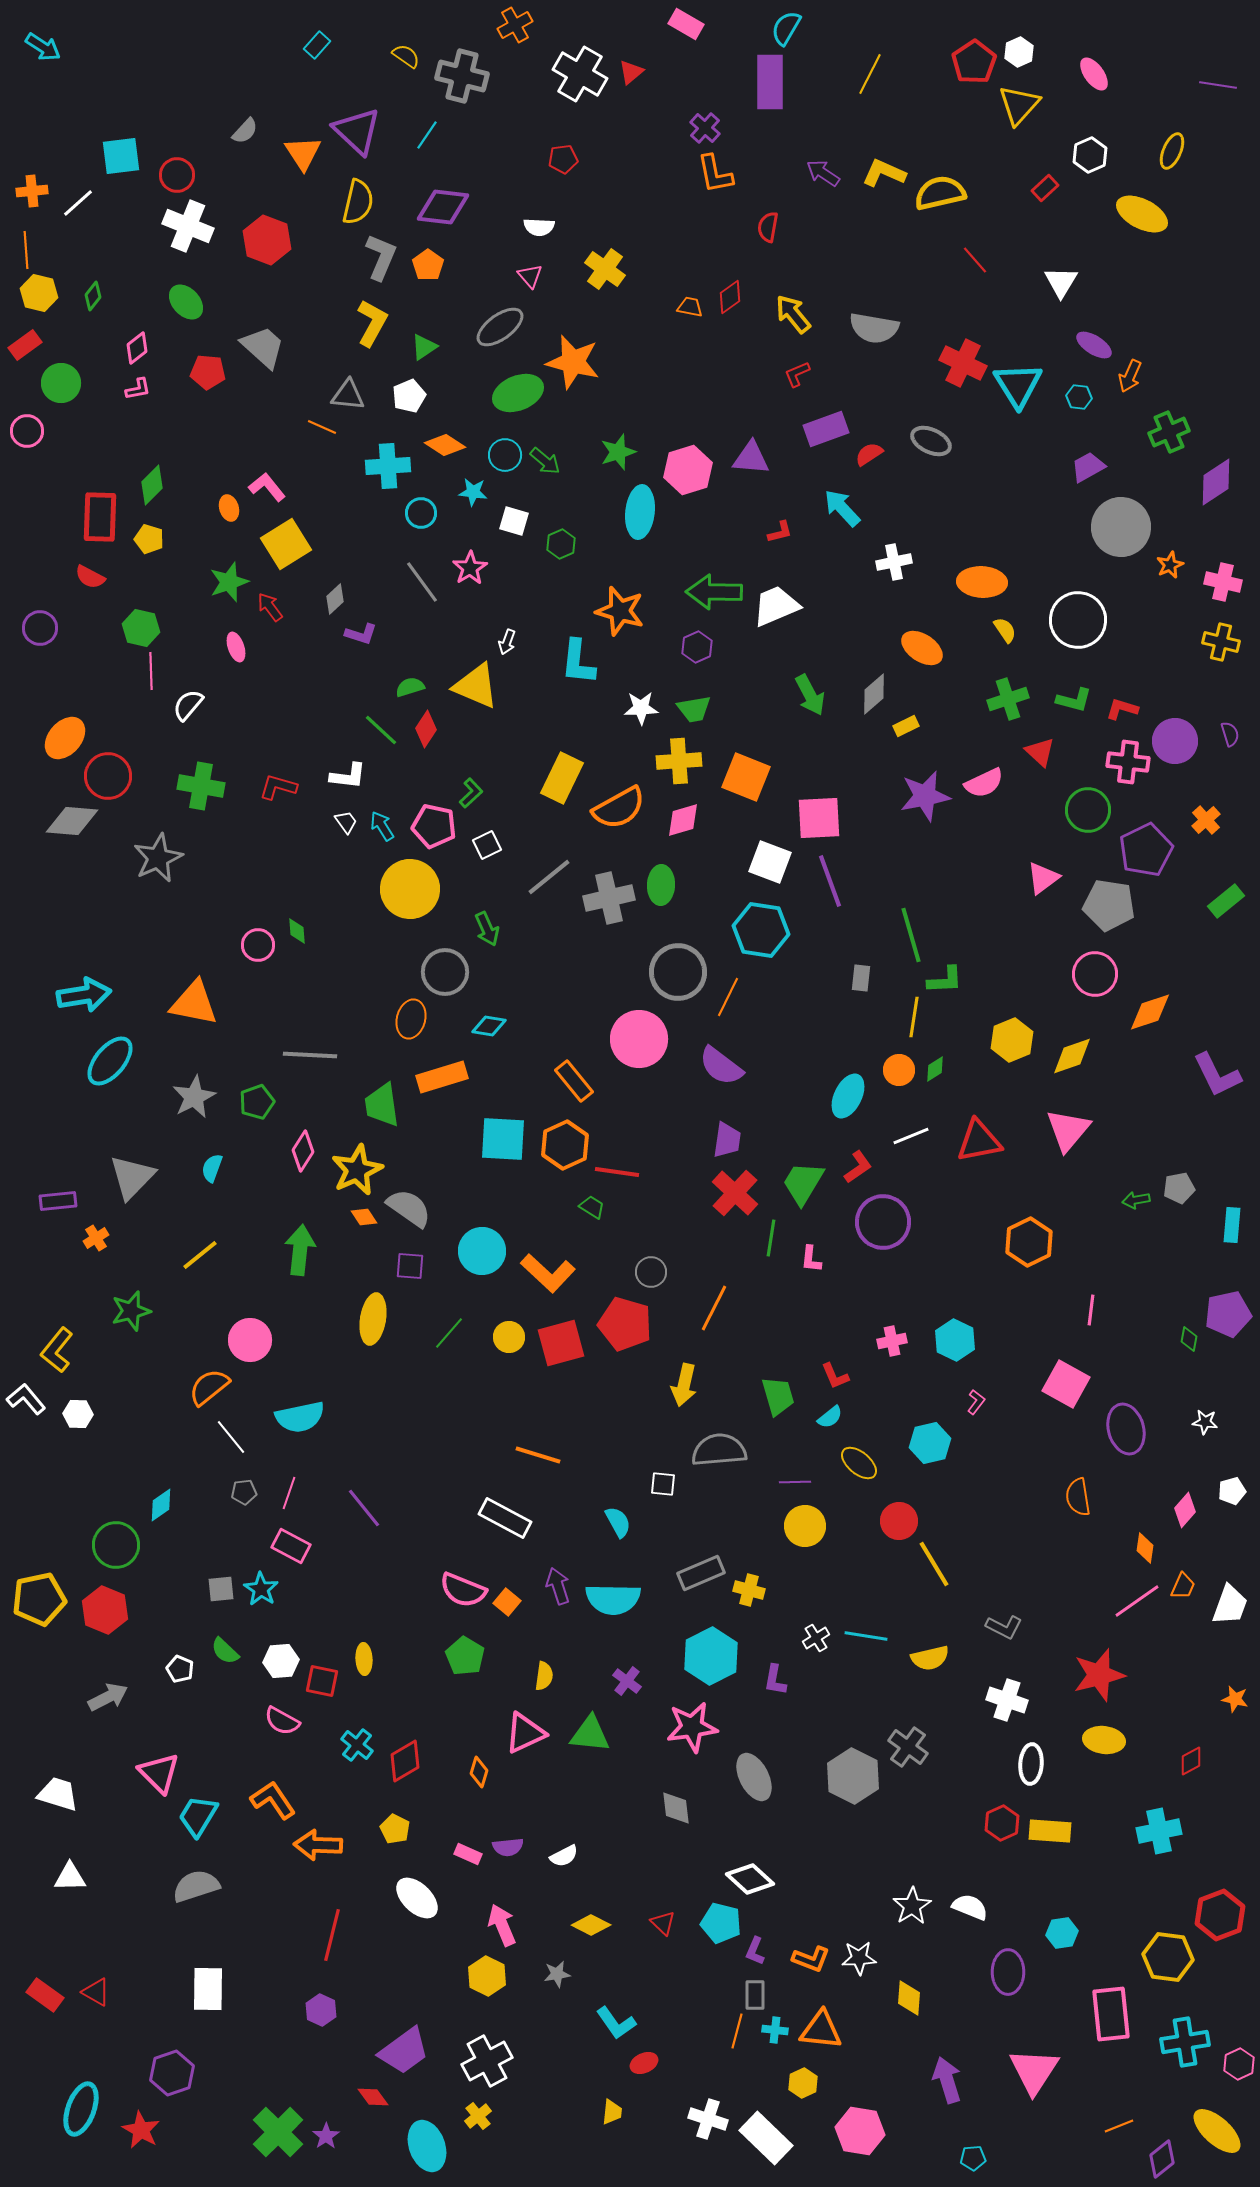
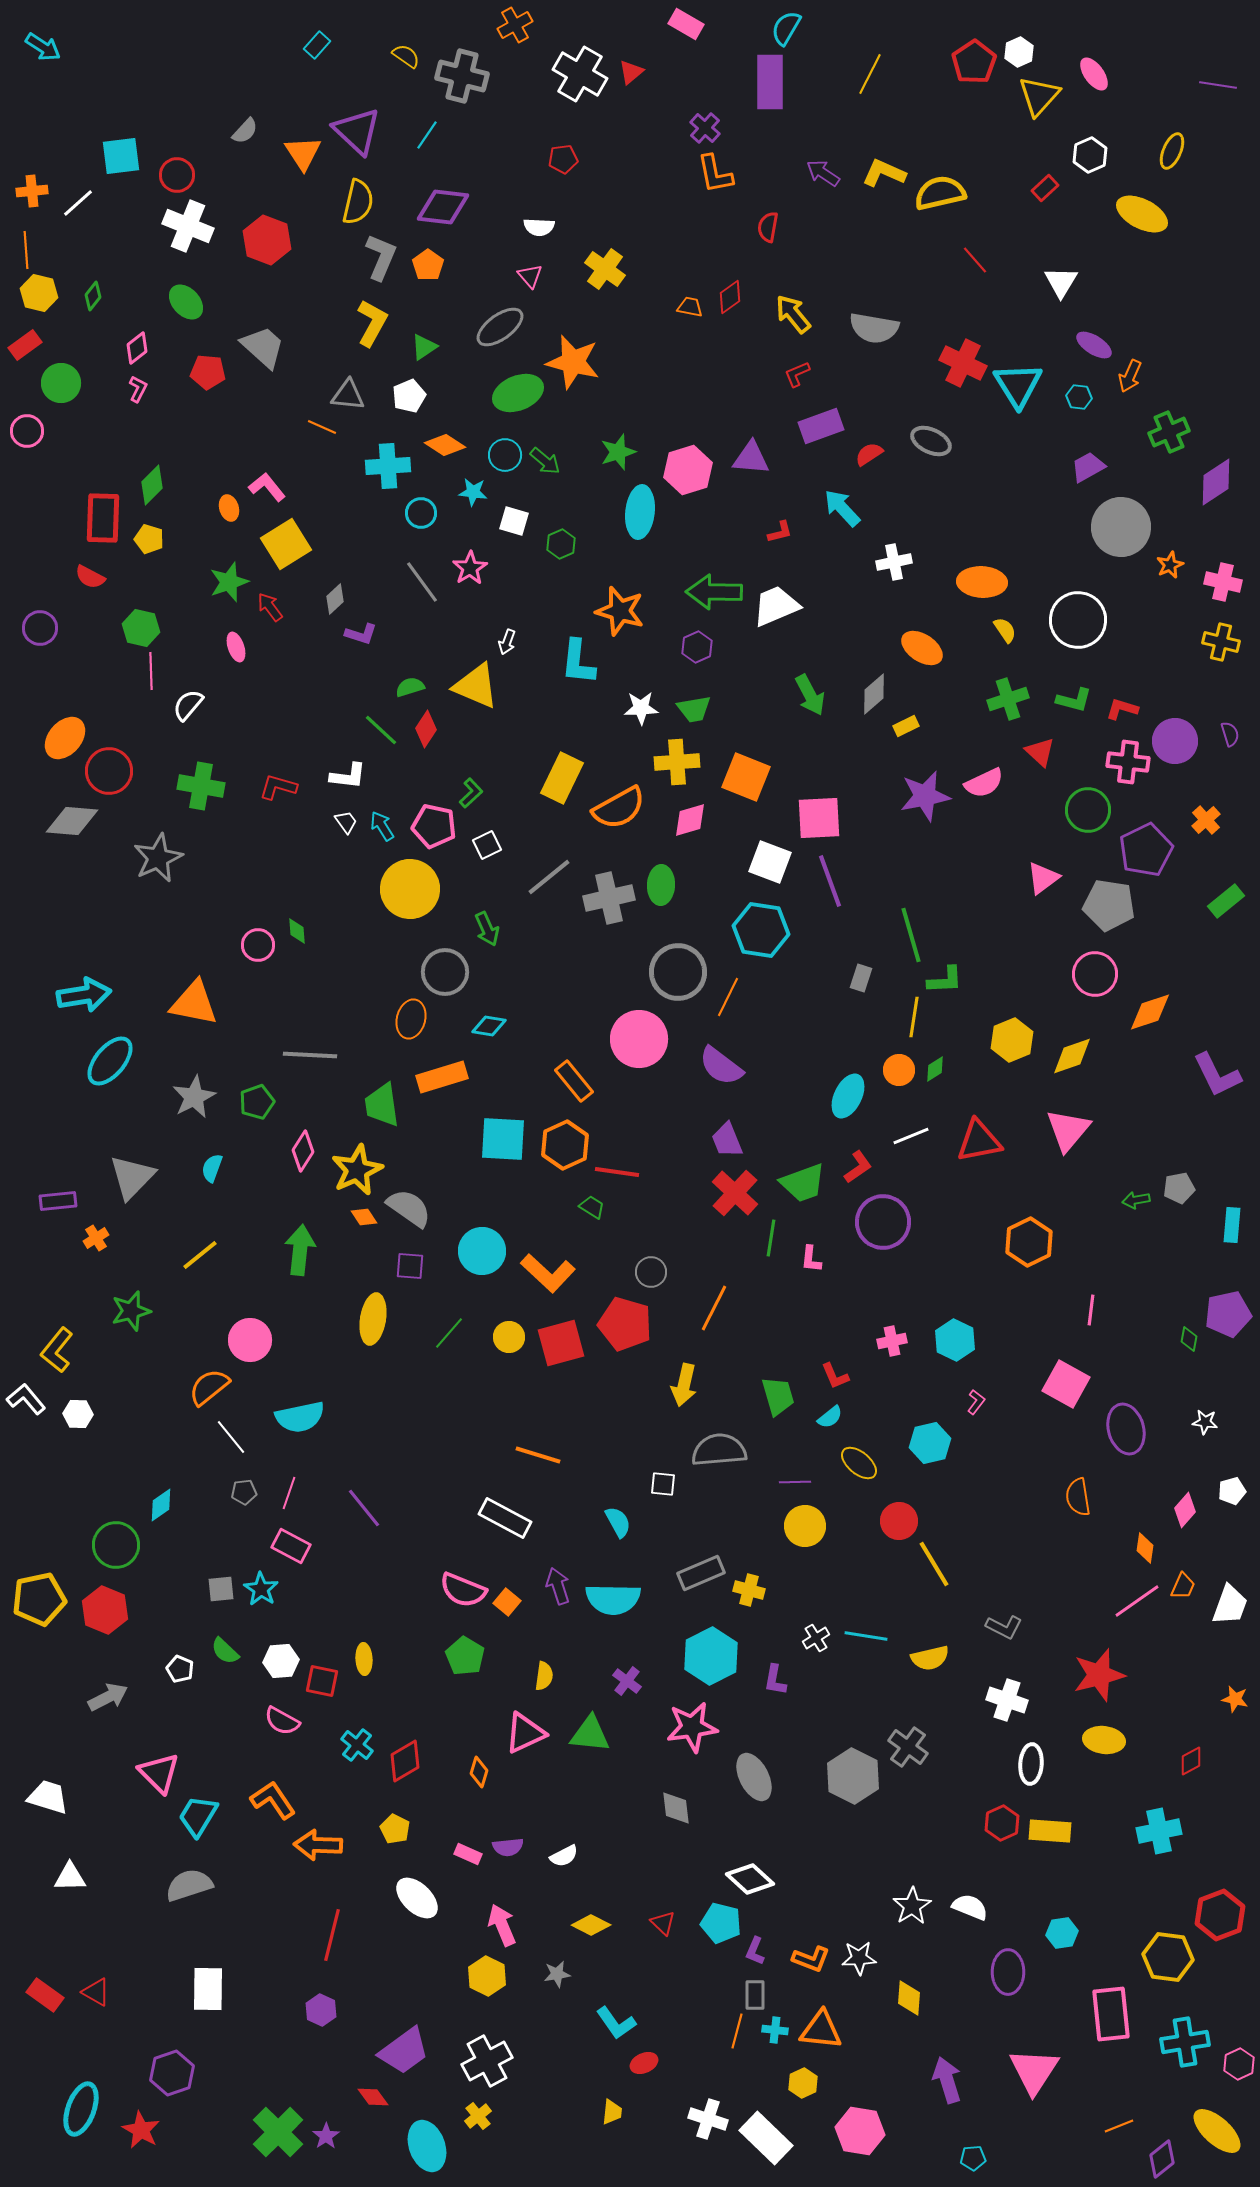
yellow triangle at (1019, 105): moved 20 px right, 9 px up
pink L-shape at (138, 389): rotated 52 degrees counterclockwise
purple rectangle at (826, 429): moved 5 px left, 3 px up
red rectangle at (100, 517): moved 3 px right, 1 px down
yellow cross at (679, 761): moved 2 px left, 1 px down
red circle at (108, 776): moved 1 px right, 5 px up
pink diamond at (683, 820): moved 7 px right
gray rectangle at (861, 978): rotated 12 degrees clockwise
purple trapezoid at (727, 1140): rotated 150 degrees clockwise
green trapezoid at (803, 1183): rotated 141 degrees counterclockwise
white trapezoid at (58, 1794): moved 10 px left, 3 px down
gray semicircle at (196, 1886): moved 7 px left, 1 px up
